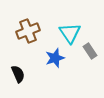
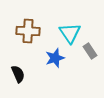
brown cross: rotated 25 degrees clockwise
